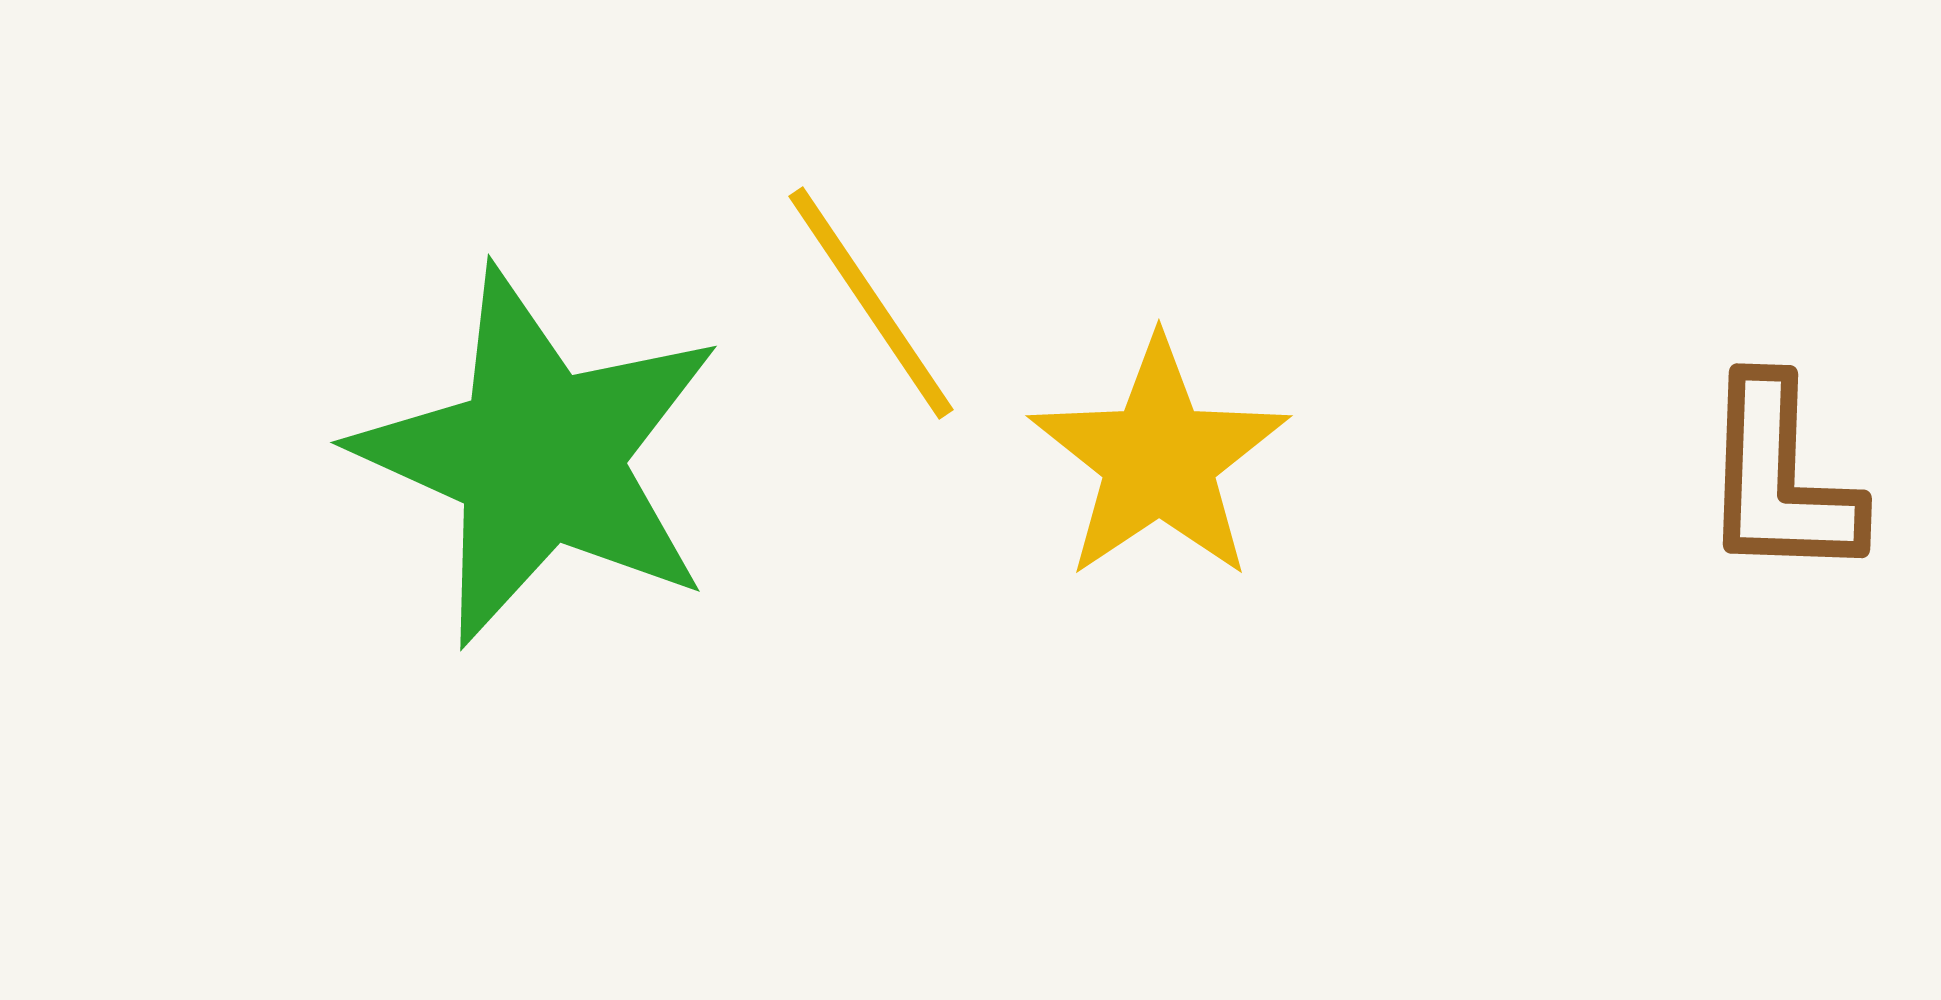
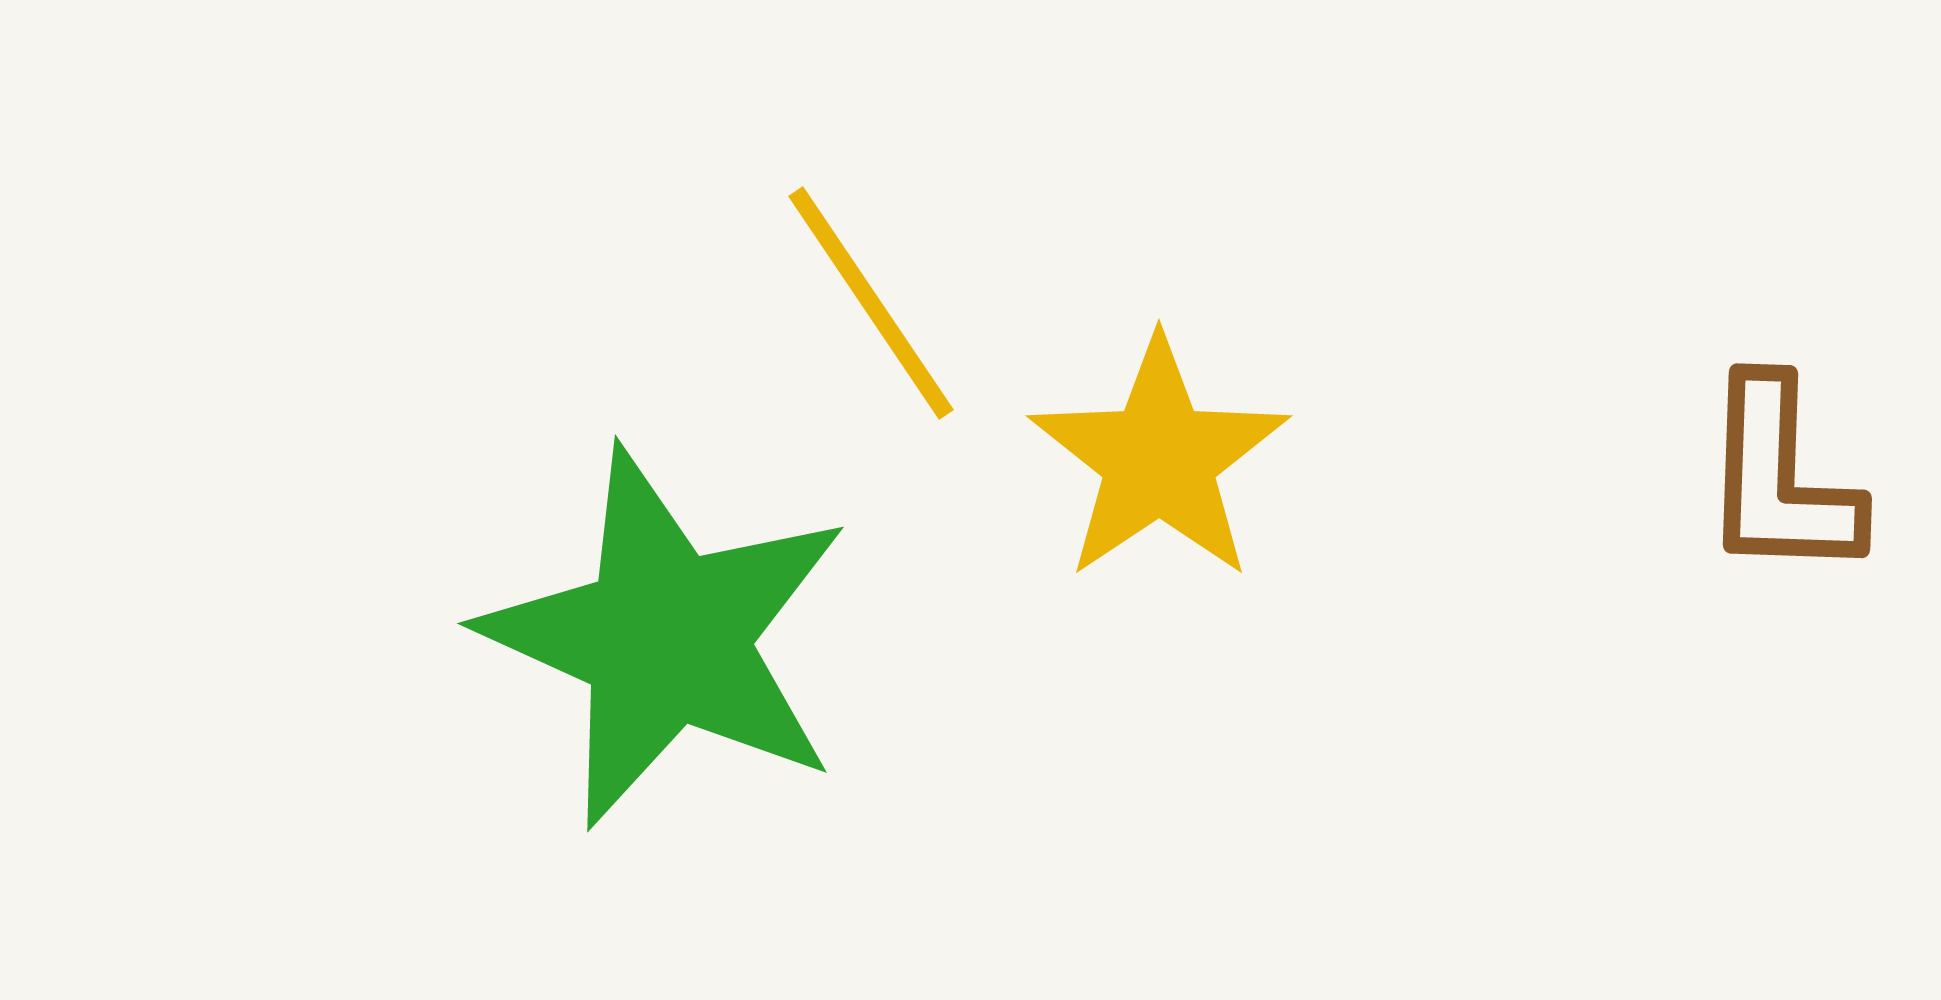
green star: moved 127 px right, 181 px down
